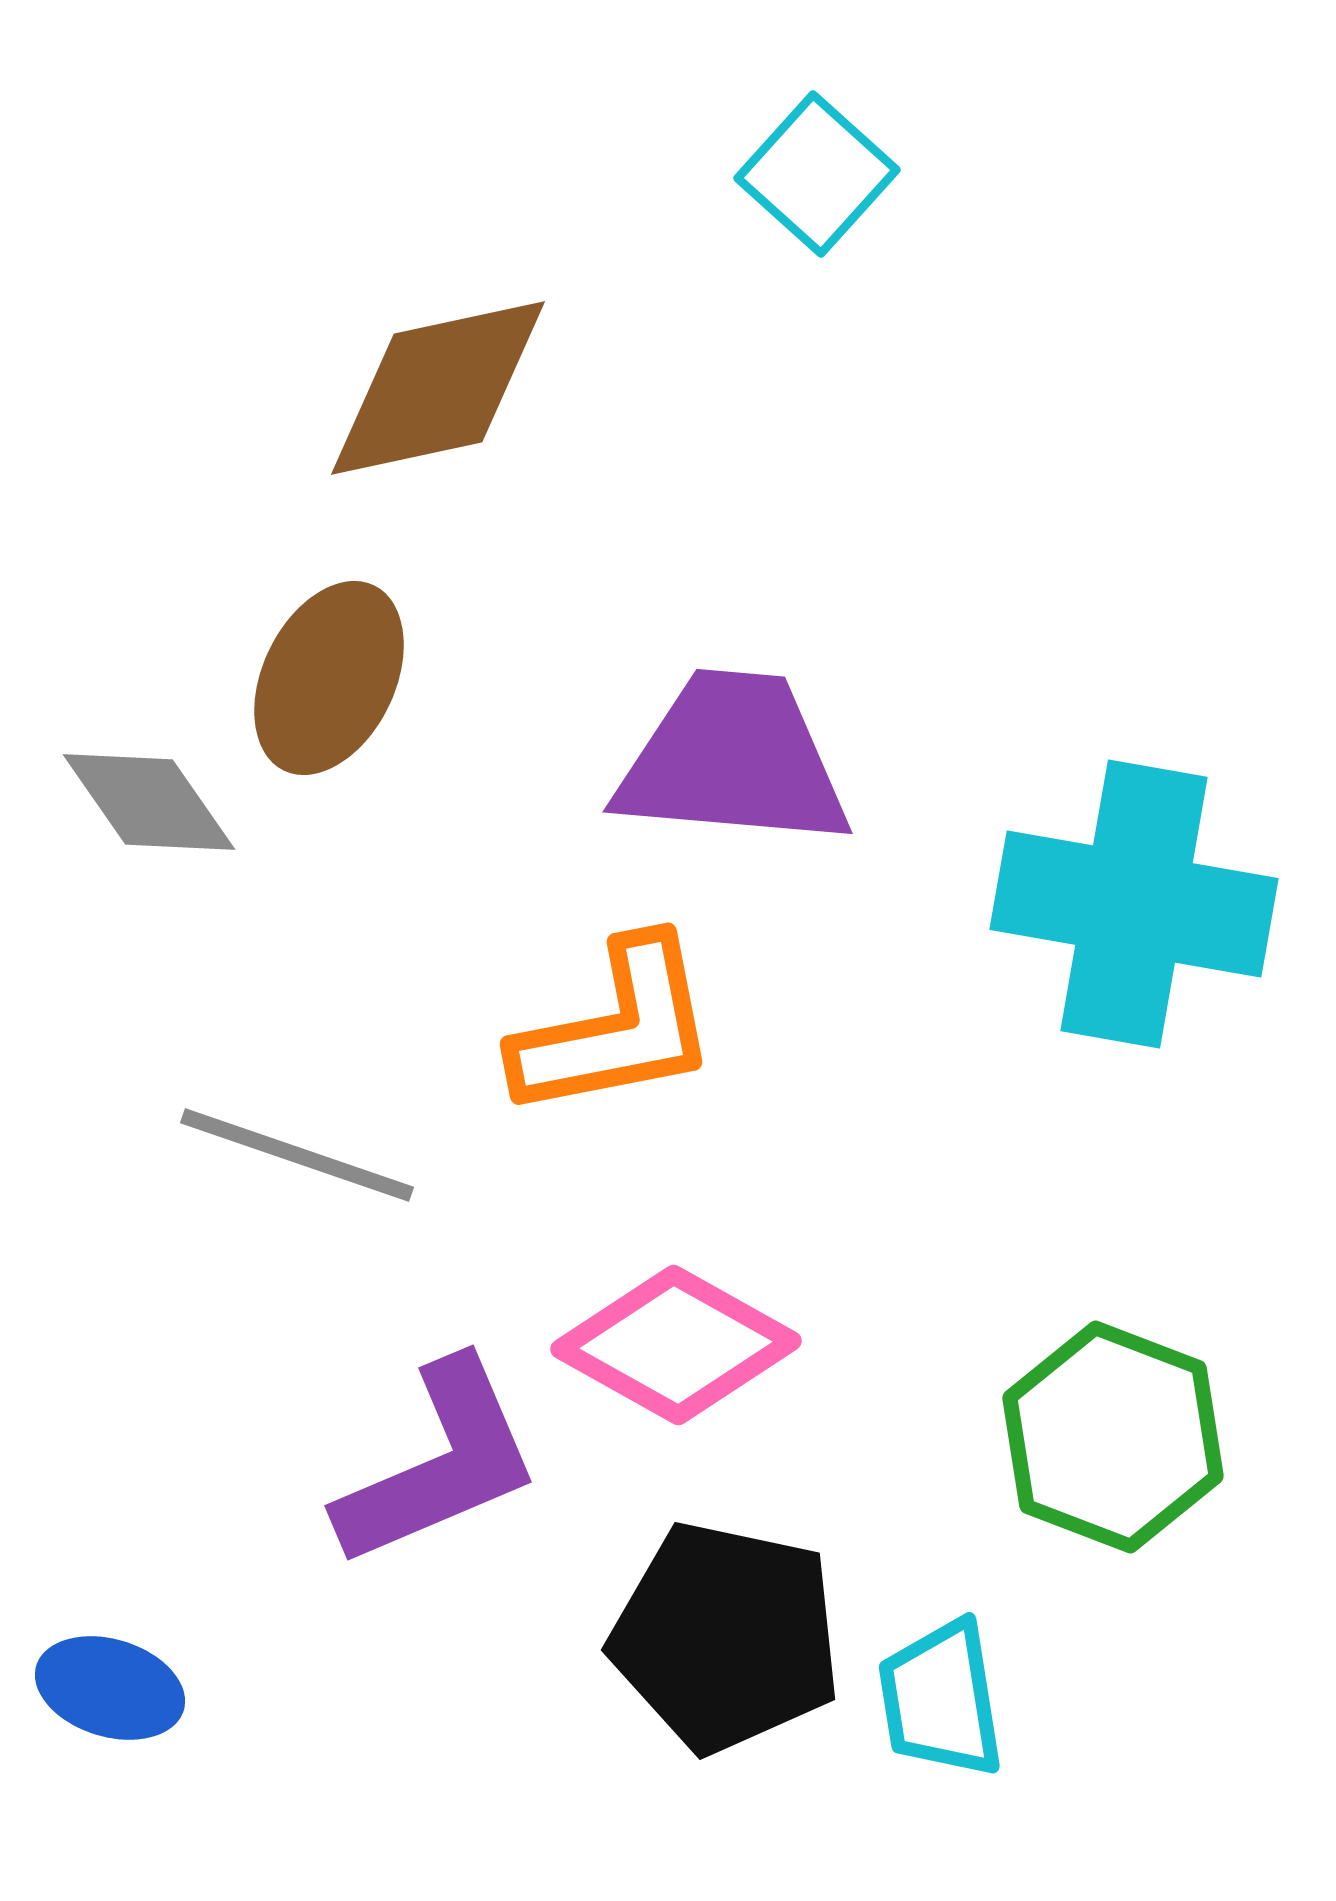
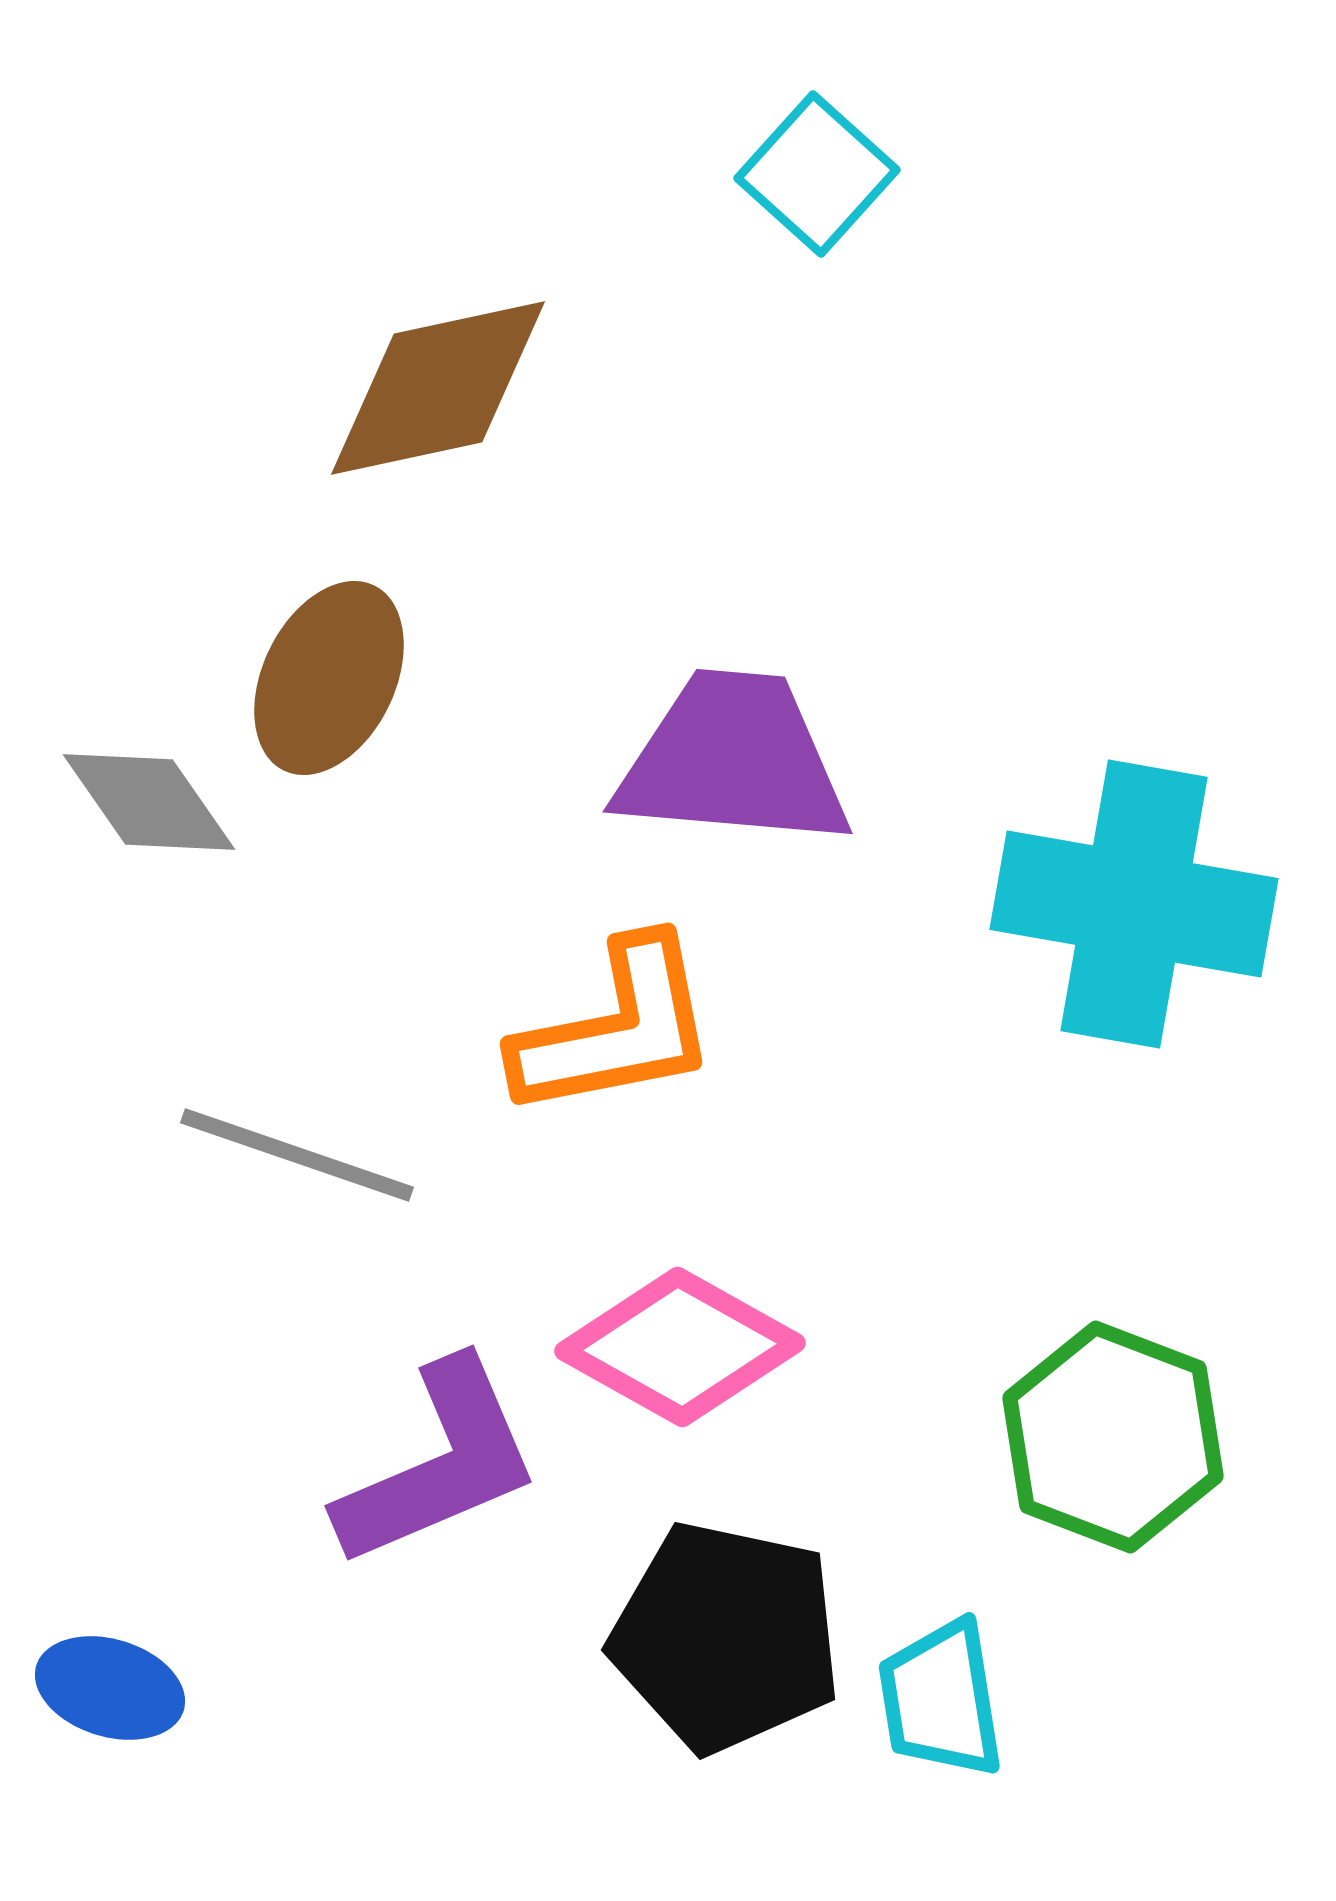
pink diamond: moved 4 px right, 2 px down
